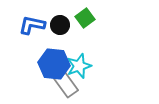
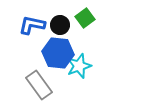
blue hexagon: moved 4 px right, 11 px up
gray rectangle: moved 26 px left, 2 px down
